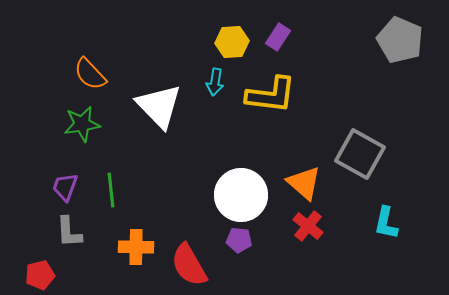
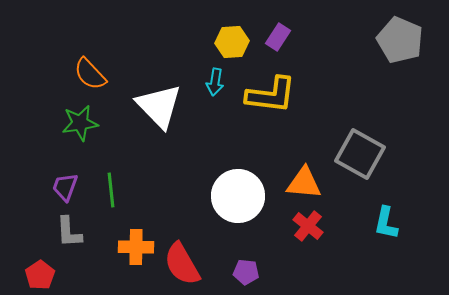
green star: moved 2 px left, 1 px up
orange triangle: rotated 36 degrees counterclockwise
white circle: moved 3 px left, 1 px down
purple pentagon: moved 7 px right, 32 px down
red semicircle: moved 7 px left, 1 px up
red pentagon: rotated 20 degrees counterclockwise
